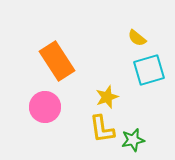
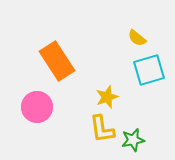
pink circle: moved 8 px left
